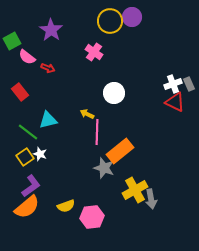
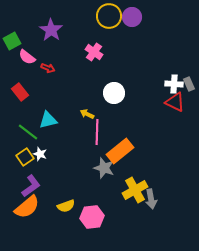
yellow circle: moved 1 px left, 5 px up
white cross: moved 1 px right; rotated 24 degrees clockwise
